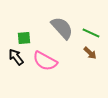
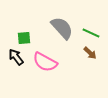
pink semicircle: moved 1 px down
